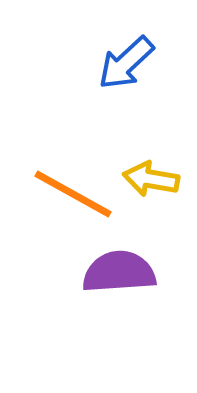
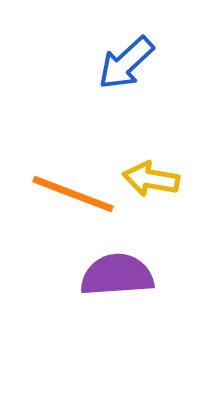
orange line: rotated 8 degrees counterclockwise
purple semicircle: moved 2 px left, 3 px down
